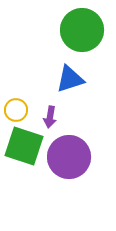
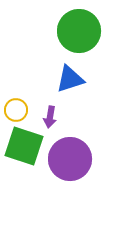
green circle: moved 3 px left, 1 px down
purple circle: moved 1 px right, 2 px down
